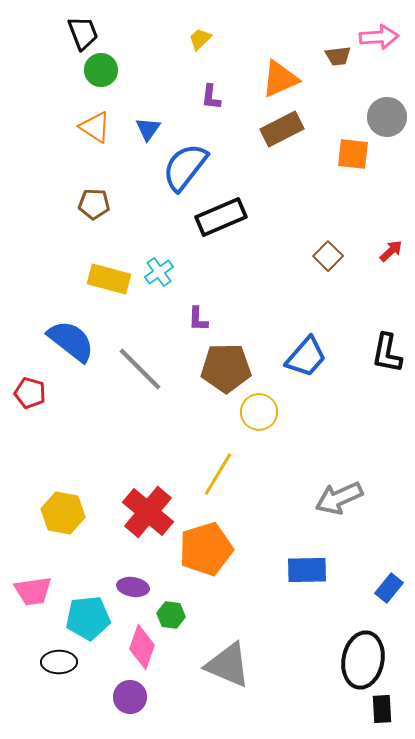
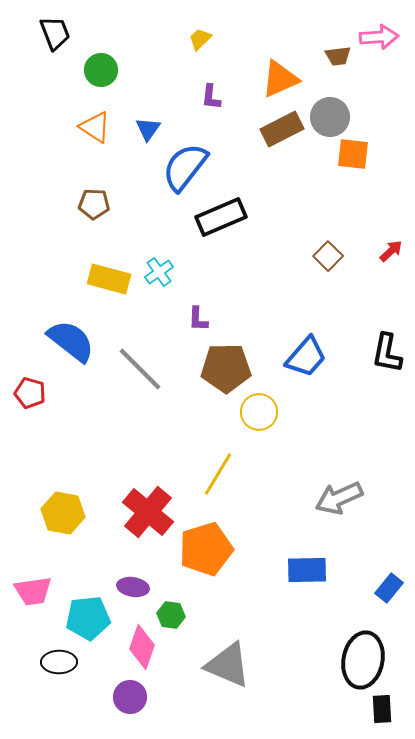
black trapezoid at (83, 33): moved 28 px left
gray circle at (387, 117): moved 57 px left
